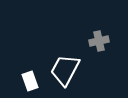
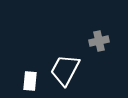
white rectangle: rotated 24 degrees clockwise
